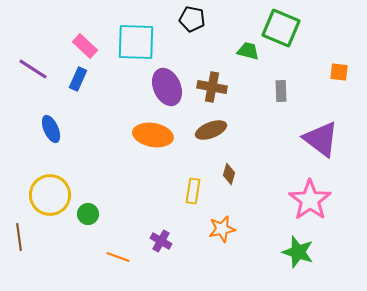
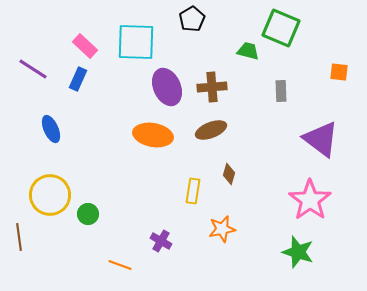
black pentagon: rotated 30 degrees clockwise
brown cross: rotated 16 degrees counterclockwise
orange line: moved 2 px right, 8 px down
